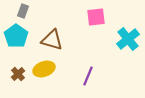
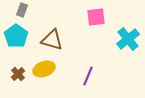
gray rectangle: moved 1 px left, 1 px up
